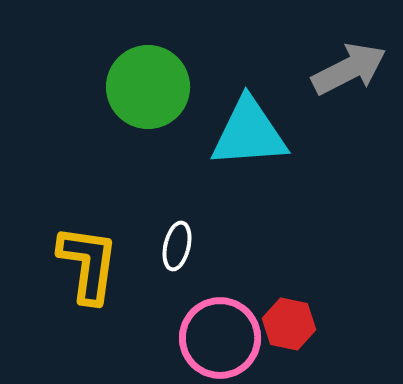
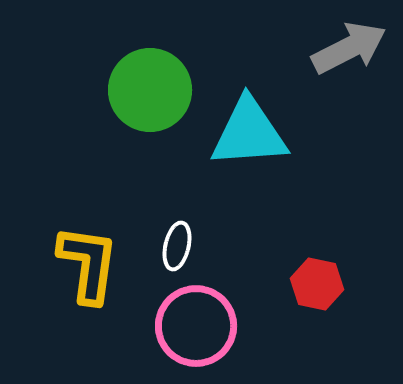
gray arrow: moved 21 px up
green circle: moved 2 px right, 3 px down
red hexagon: moved 28 px right, 40 px up
pink circle: moved 24 px left, 12 px up
